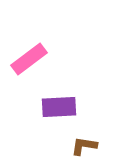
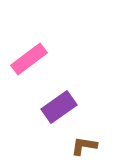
purple rectangle: rotated 32 degrees counterclockwise
